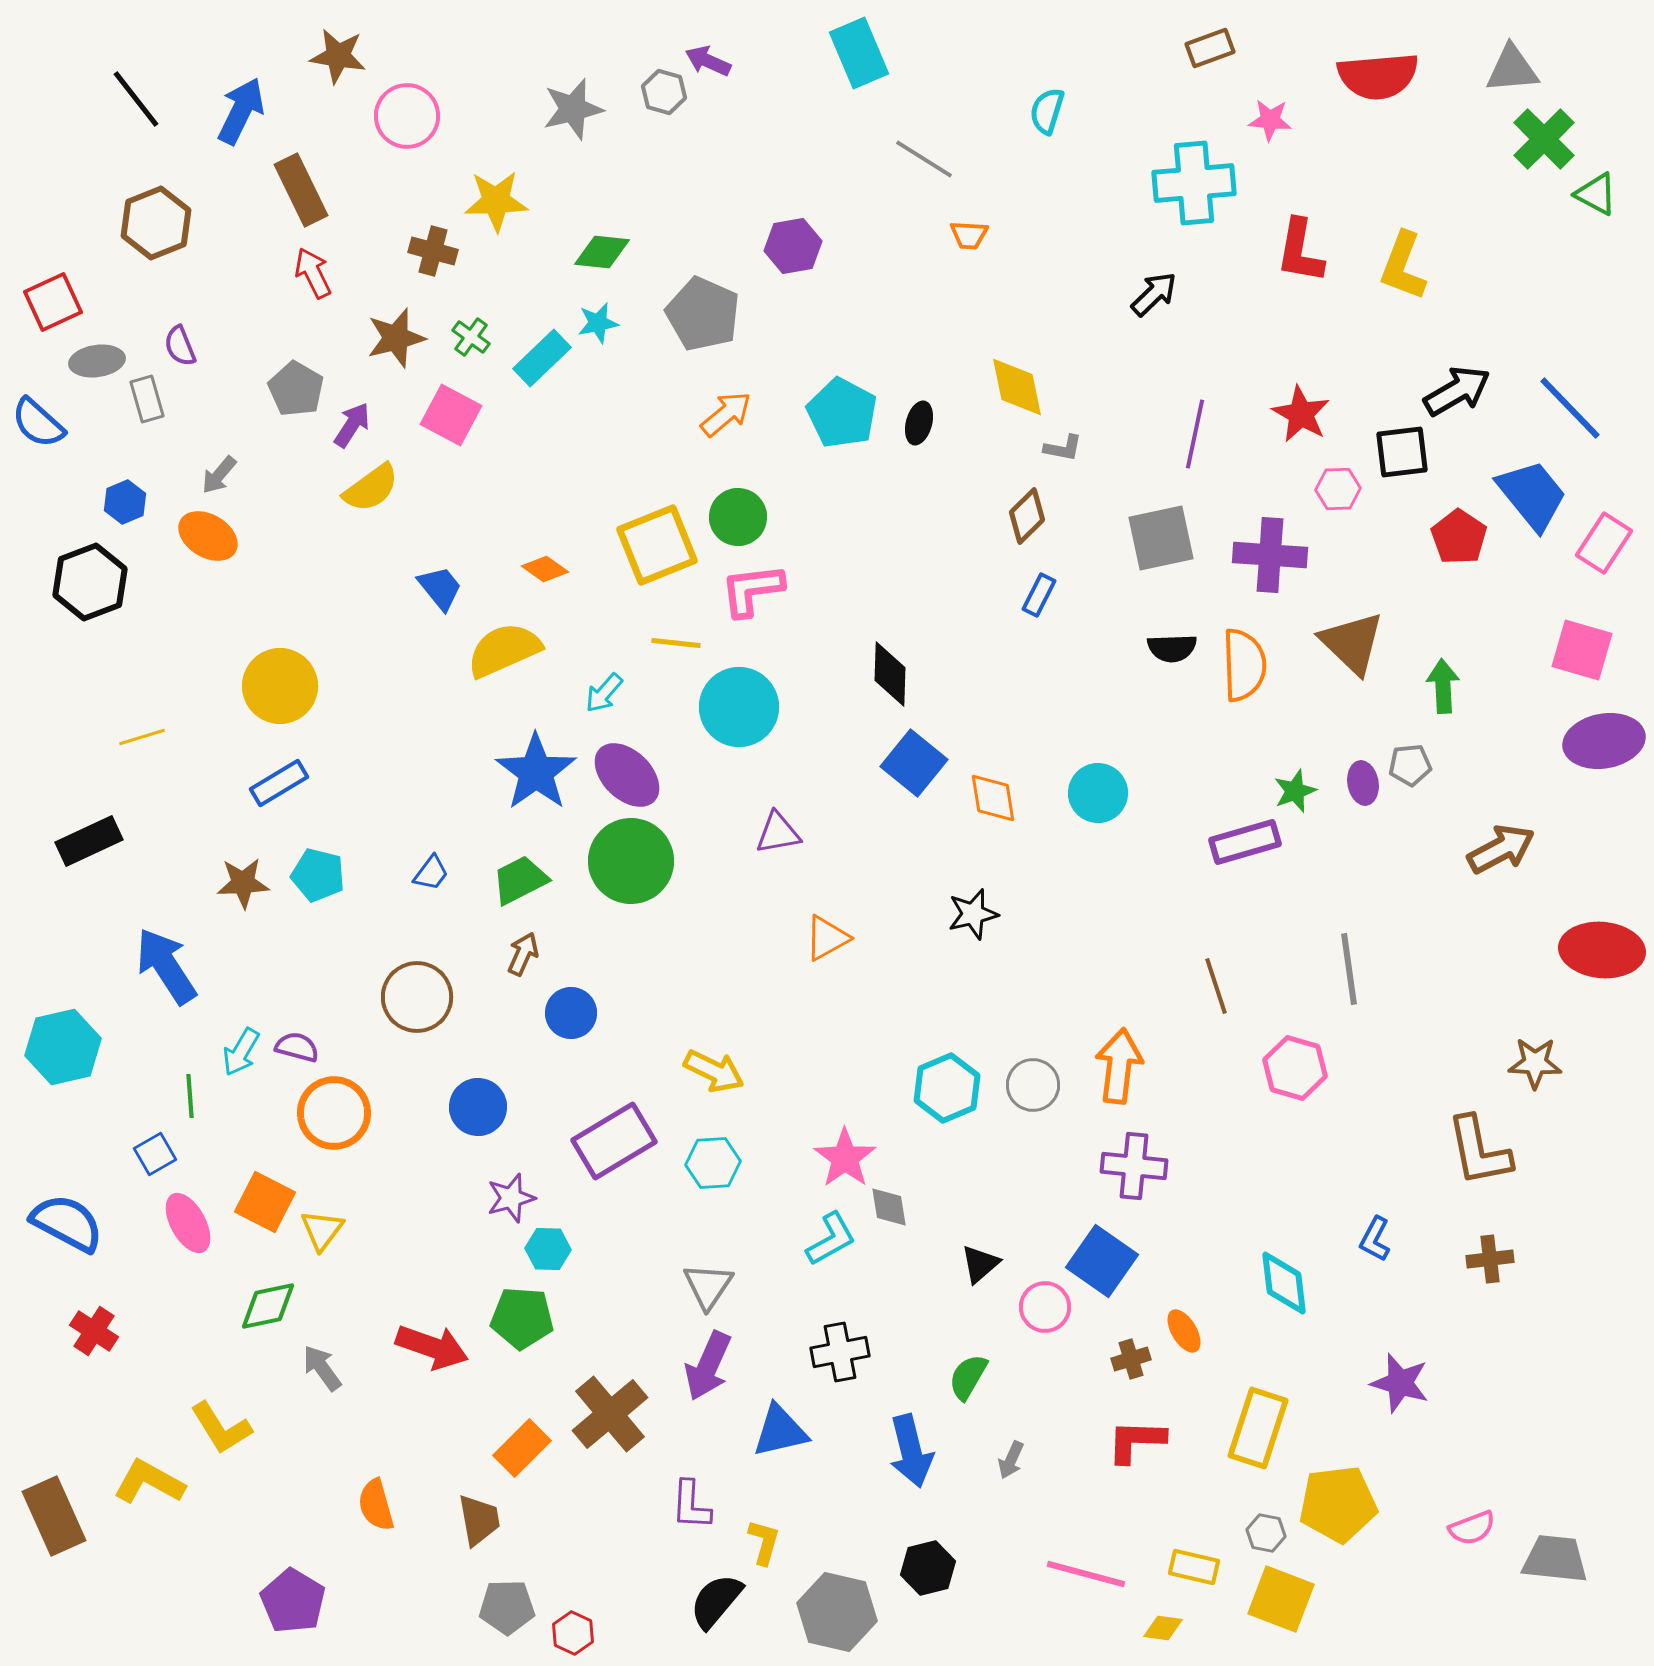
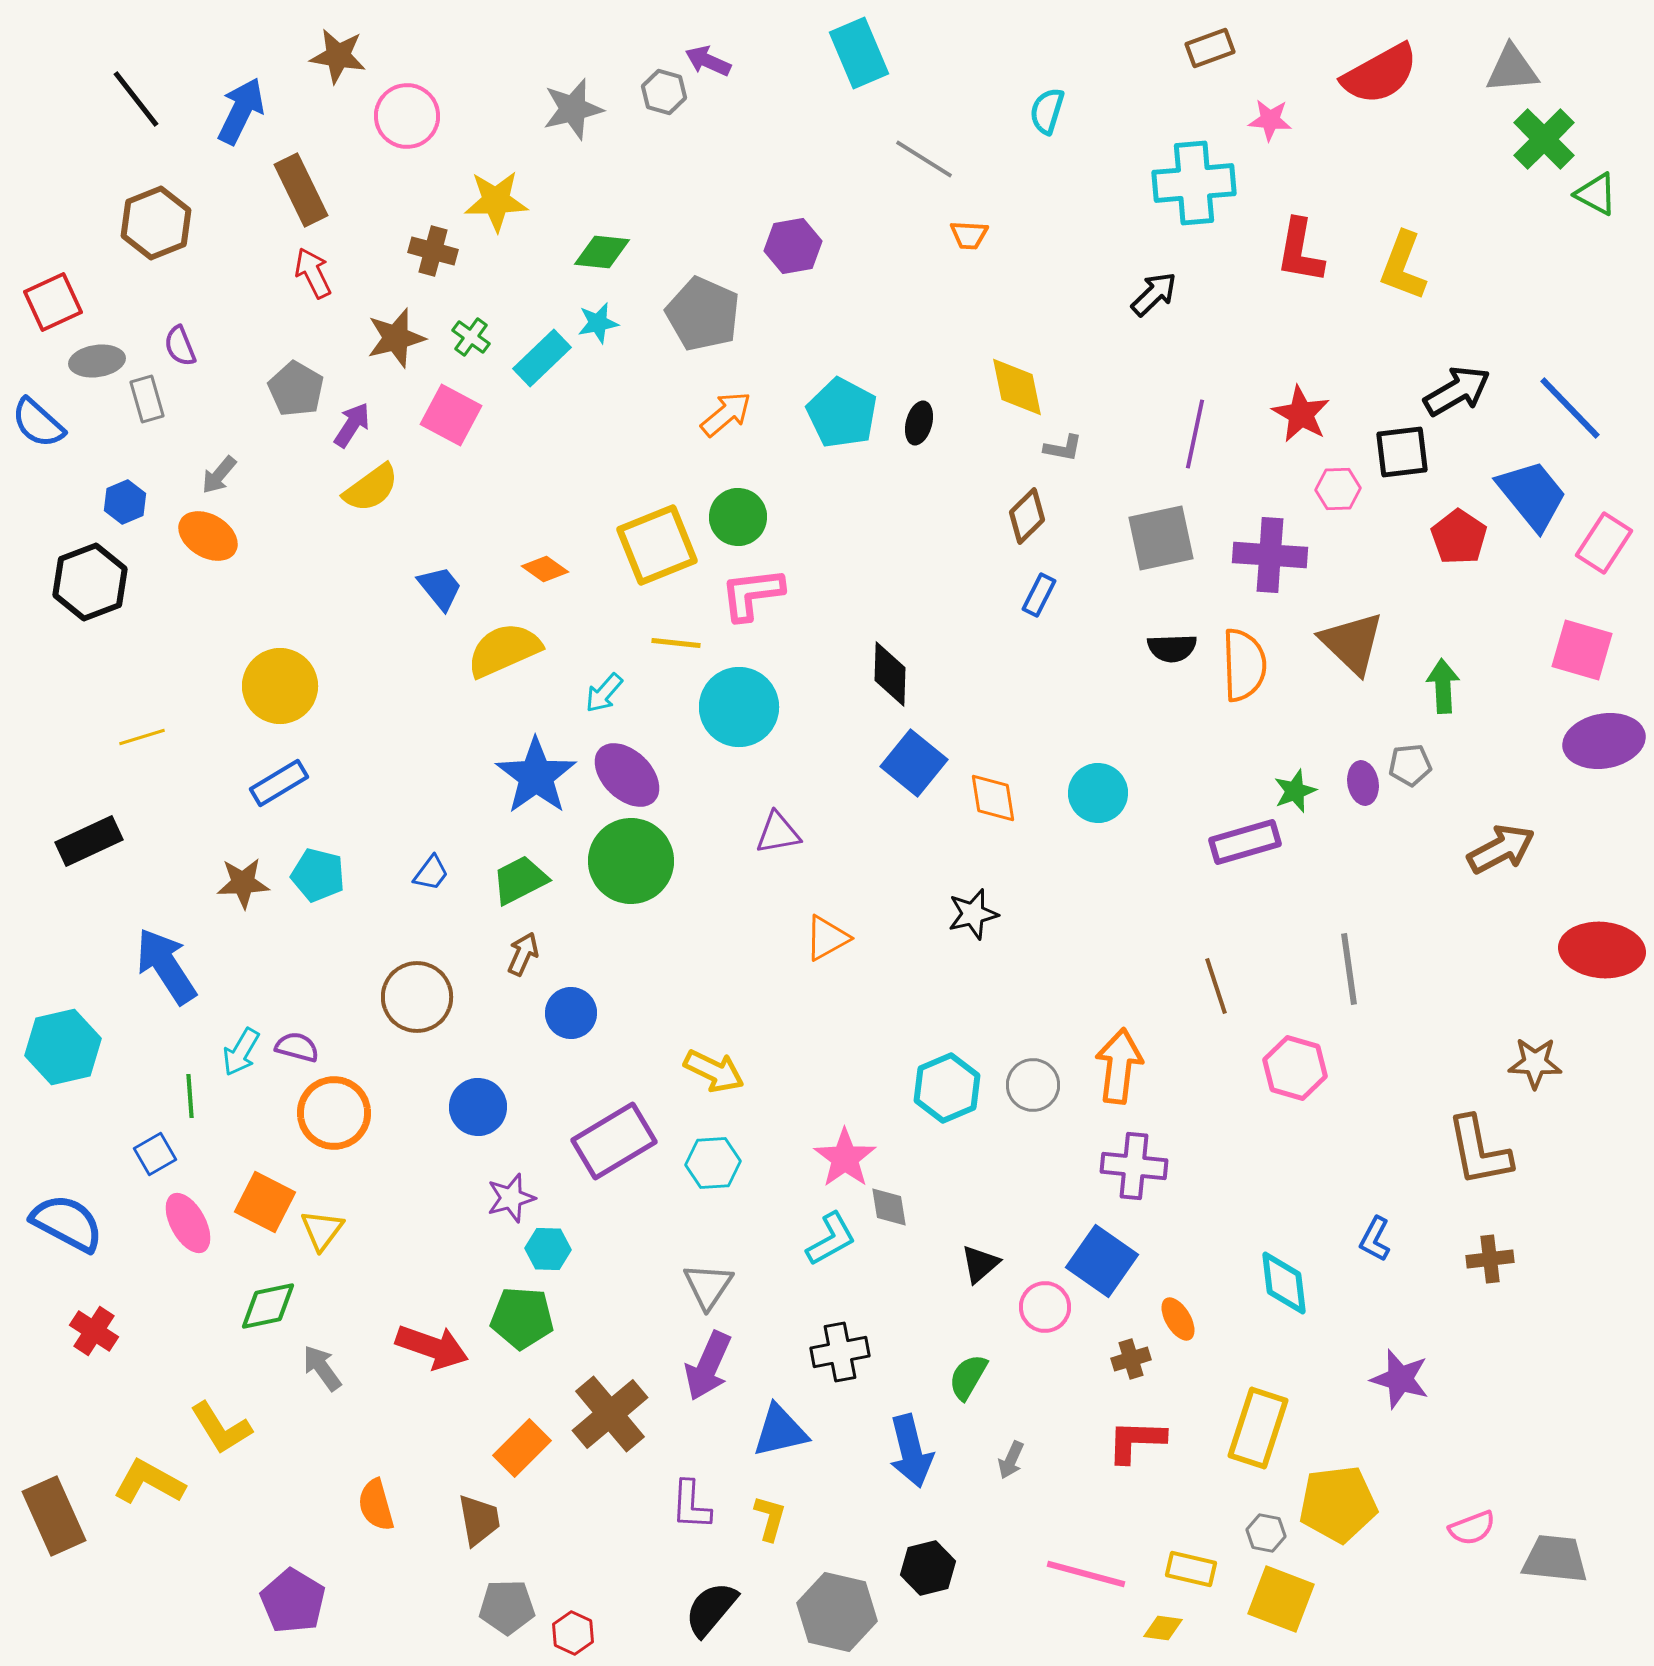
red semicircle at (1378, 76): moved 2 px right, 2 px up; rotated 24 degrees counterclockwise
pink L-shape at (752, 590): moved 4 px down
blue star at (536, 772): moved 4 px down
orange ellipse at (1184, 1331): moved 6 px left, 12 px up
purple star at (1400, 1383): moved 4 px up
yellow L-shape at (764, 1542): moved 6 px right, 24 px up
yellow rectangle at (1194, 1567): moved 3 px left, 2 px down
black semicircle at (716, 1601): moved 5 px left, 8 px down
